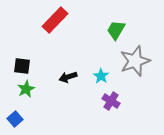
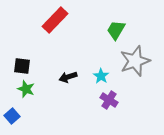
green star: rotated 24 degrees counterclockwise
purple cross: moved 2 px left, 1 px up
blue square: moved 3 px left, 3 px up
